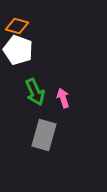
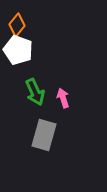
orange diamond: moved 1 px up; rotated 65 degrees counterclockwise
